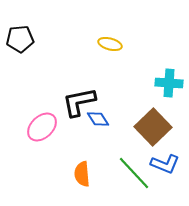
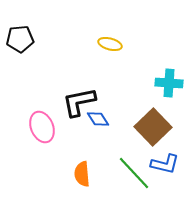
pink ellipse: rotated 68 degrees counterclockwise
blue L-shape: rotated 8 degrees counterclockwise
